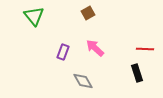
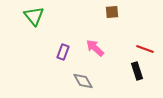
brown square: moved 24 px right, 1 px up; rotated 24 degrees clockwise
red line: rotated 18 degrees clockwise
black rectangle: moved 2 px up
